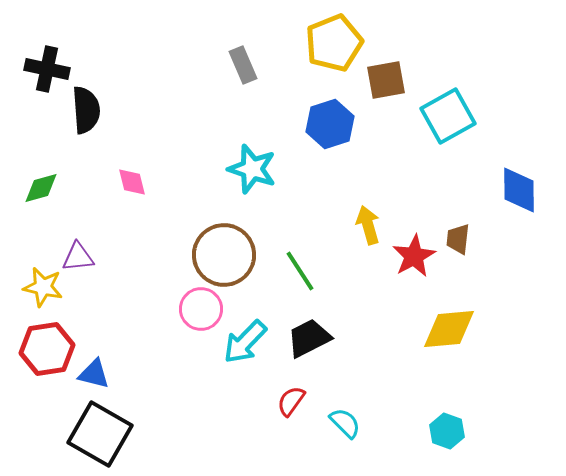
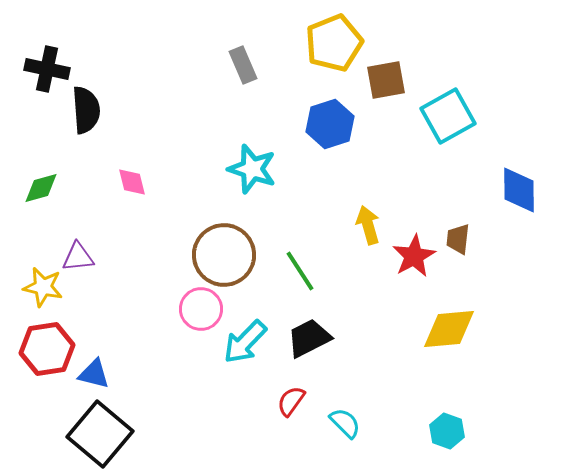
black square: rotated 10 degrees clockwise
